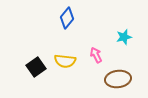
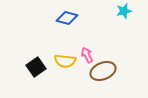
blue diamond: rotated 65 degrees clockwise
cyan star: moved 26 px up
pink arrow: moved 9 px left
brown ellipse: moved 15 px left, 8 px up; rotated 15 degrees counterclockwise
